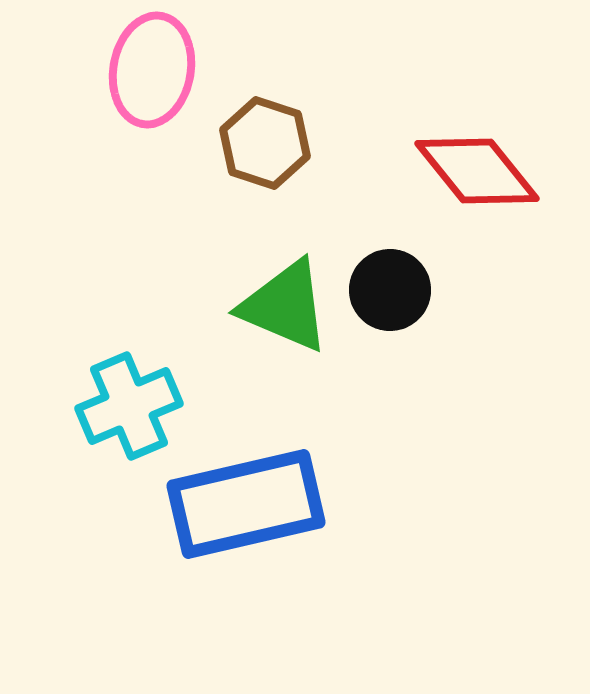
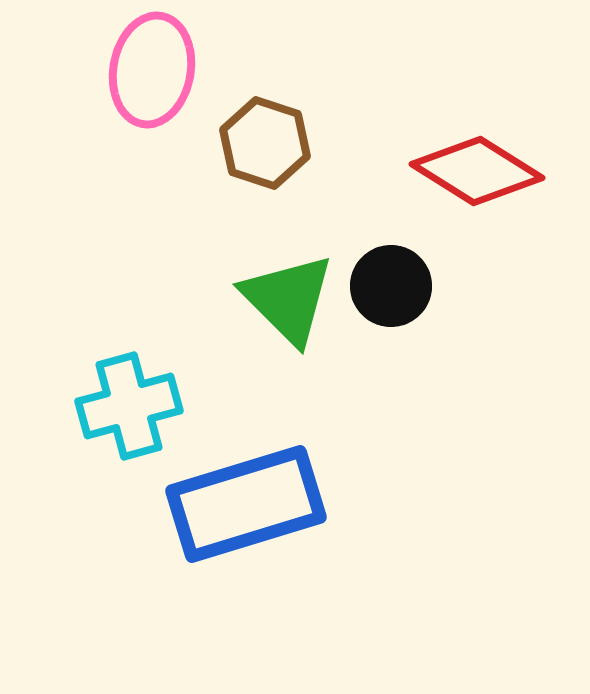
red diamond: rotated 19 degrees counterclockwise
black circle: moved 1 px right, 4 px up
green triangle: moved 3 px right, 7 px up; rotated 22 degrees clockwise
cyan cross: rotated 8 degrees clockwise
blue rectangle: rotated 4 degrees counterclockwise
